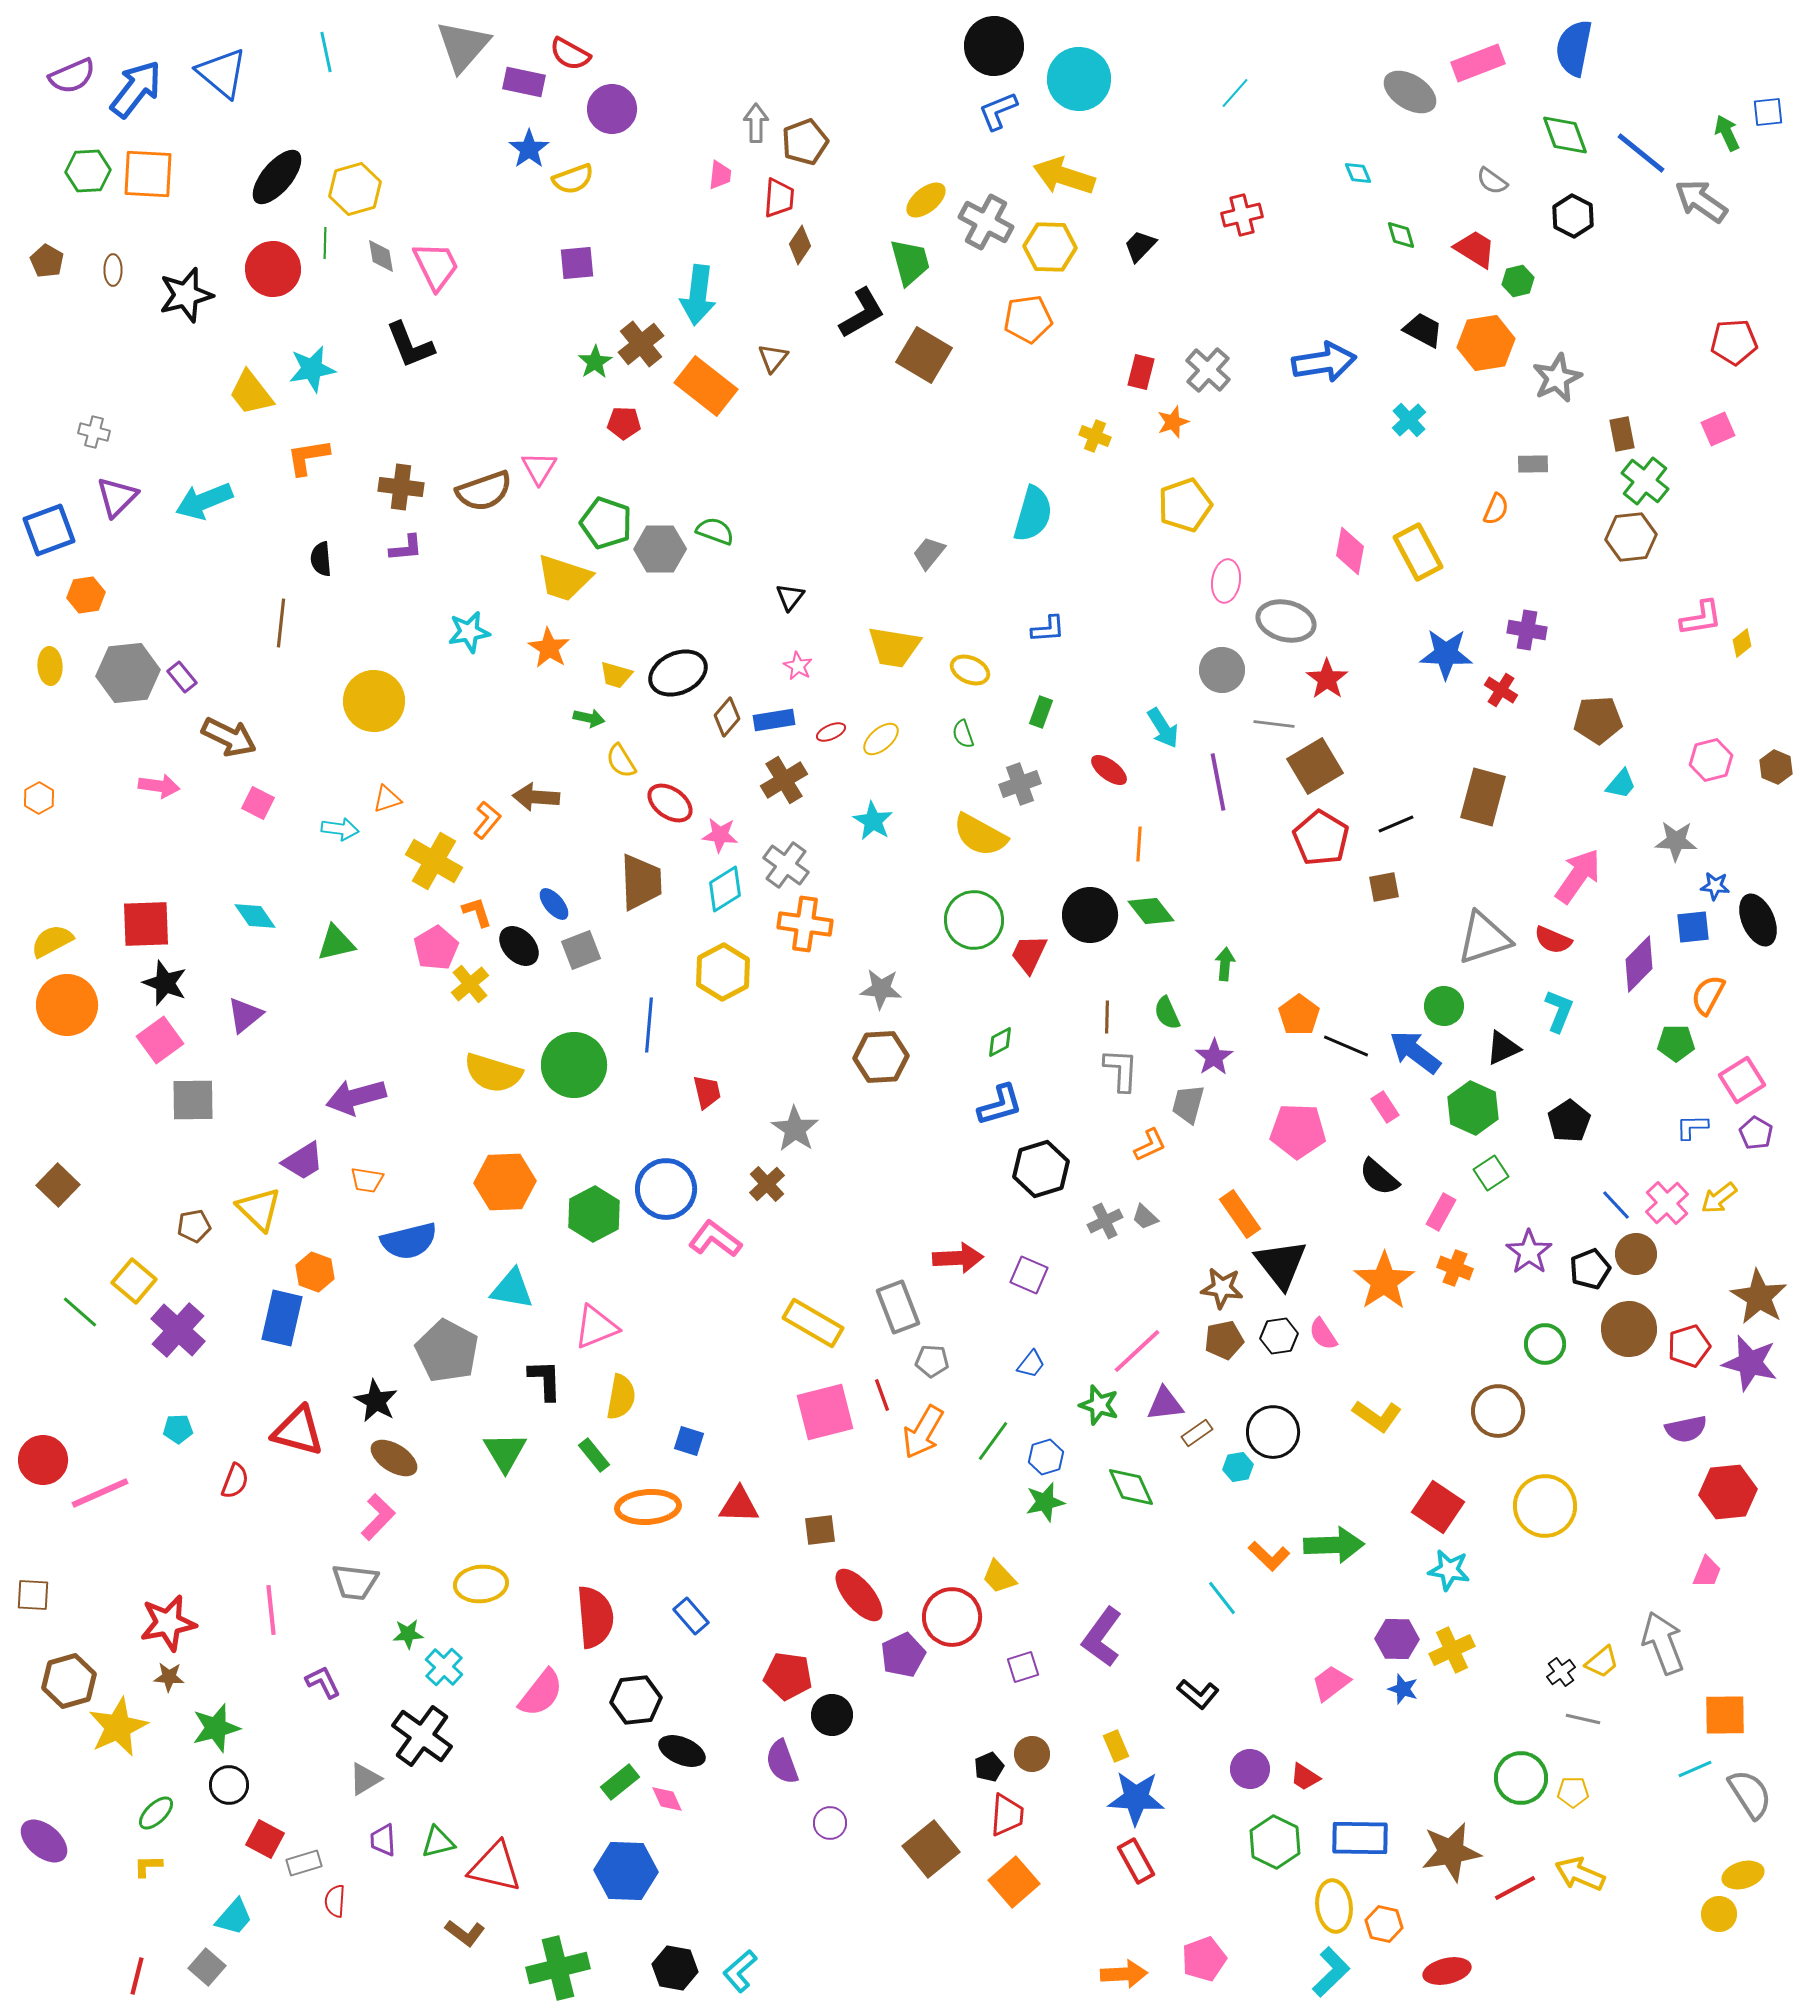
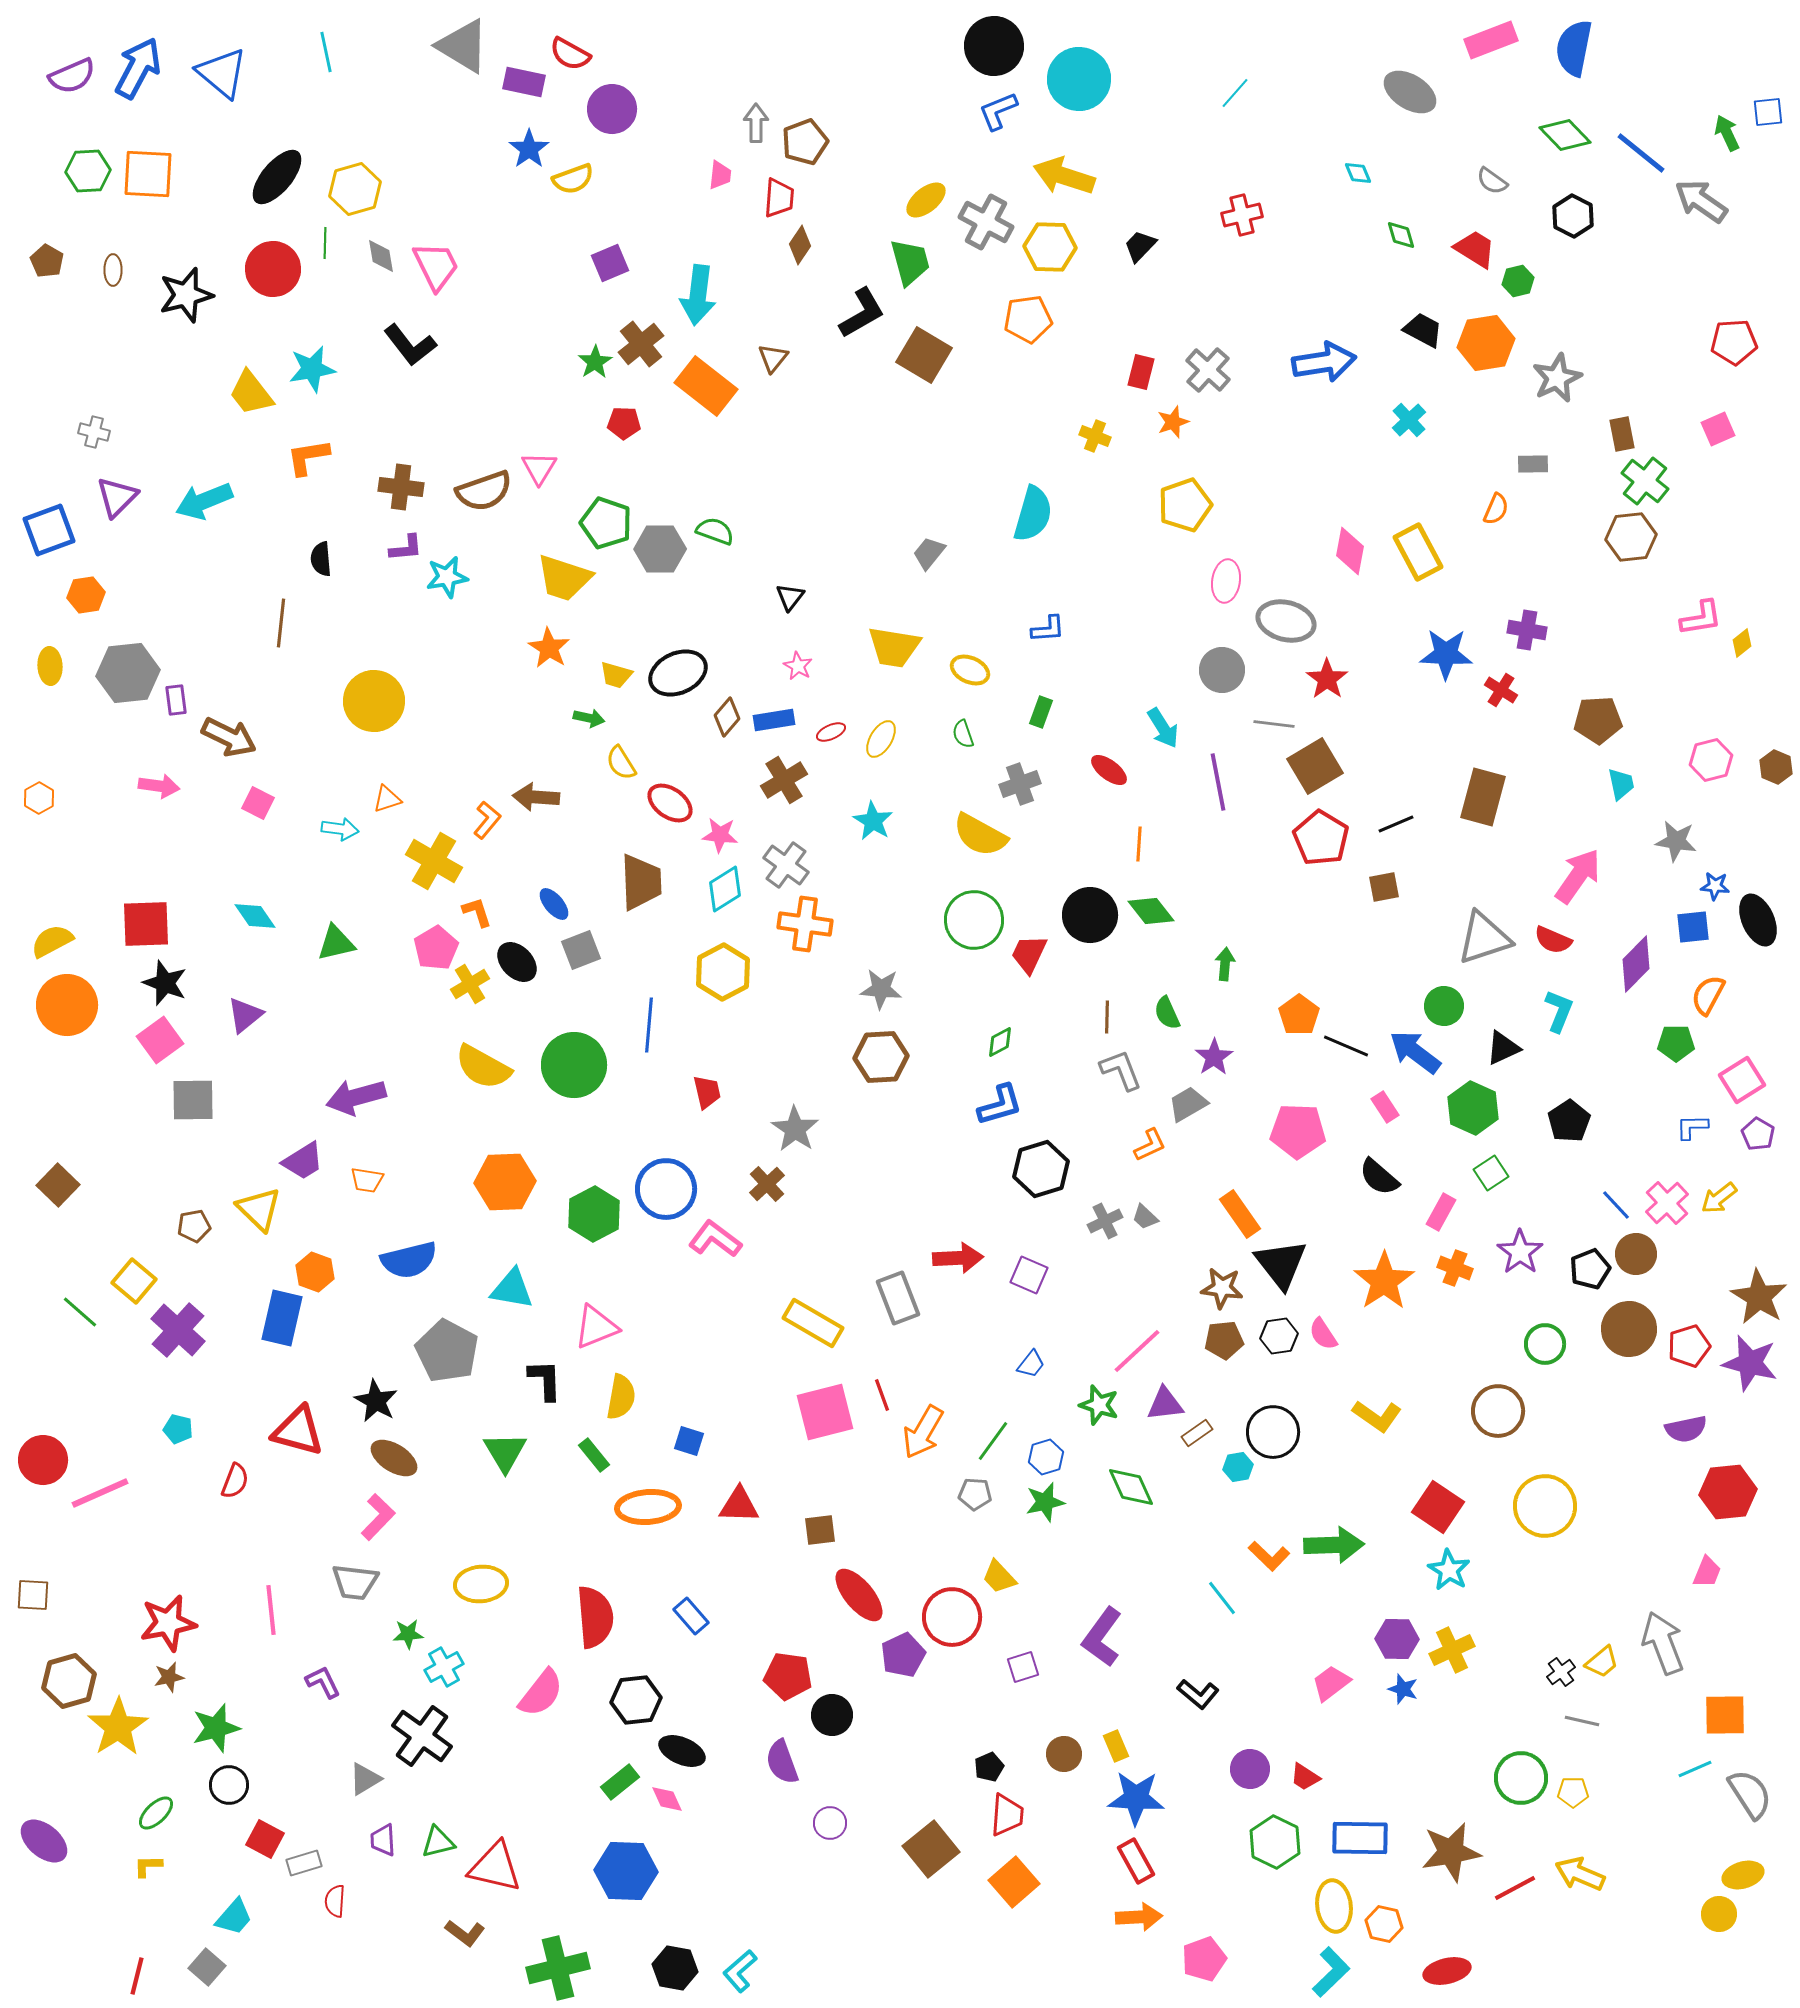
gray triangle at (463, 46): rotated 40 degrees counterclockwise
pink rectangle at (1478, 63): moved 13 px right, 23 px up
blue arrow at (136, 89): moved 2 px right, 21 px up; rotated 10 degrees counterclockwise
green diamond at (1565, 135): rotated 24 degrees counterclockwise
purple square at (577, 263): moved 33 px right; rotated 18 degrees counterclockwise
black L-shape at (410, 345): rotated 16 degrees counterclockwise
cyan star at (469, 632): moved 22 px left, 55 px up
purple rectangle at (182, 677): moved 6 px left, 23 px down; rotated 32 degrees clockwise
yellow ellipse at (881, 739): rotated 18 degrees counterclockwise
yellow semicircle at (621, 761): moved 2 px down
cyan trapezoid at (1621, 784): rotated 52 degrees counterclockwise
gray star at (1676, 841): rotated 6 degrees clockwise
black ellipse at (519, 946): moved 2 px left, 16 px down
purple diamond at (1639, 964): moved 3 px left
yellow cross at (470, 984): rotated 9 degrees clockwise
gray L-shape at (1121, 1070): rotated 24 degrees counterclockwise
yellow semicircle at (493, 1073): moved 10 px left, 6 px up; rotated 12 degrees clockwise
gray trapezoid at (1188, 1104): rotated 45 degrees clockwise
purple pentagon at (1756, 1133): moved 2 px right, 1 px down
blue semicircle at (409, 1241): moved 19 px down
purple star at (1529, 1252): moved 9 px left
gray rectangle at (898, 1307): moved 9 px up
brown pentagon at (1224, 1340): rotated 6 degrees clockwise
gray pentagon at (932, 1361): moved 43 px right, 133 px down
cyan pentagon at (178, 1429): rotated 16 degrees clockwise
cyan star at (1449, 1570): rotated 21 degrees clockwise
cyan cross at (444, 1667): rotated 18 degrees clockwise
brown star at (169, 1677): rotated 16 degrees counterclockwise
gray line at (1583, 1719): moved 1 px left, 2 px down
yellow star at (118, 1727): rotated 8 degrees counterclockwise
brown circle at (1032, 1754): moved 32 px right
orange arrow at (1124, 1974): moved 15 px right, 57 px up
